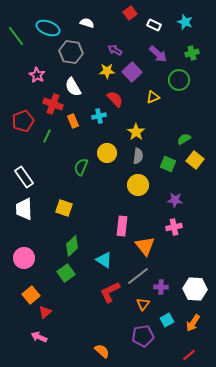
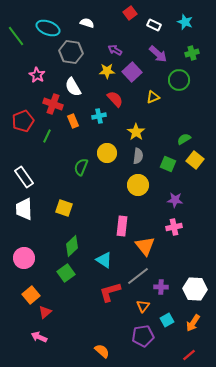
red L-shape at (110, 292): rotated 10 degrees clockwise
orange triangle at (143, 304): moved 2 px down
